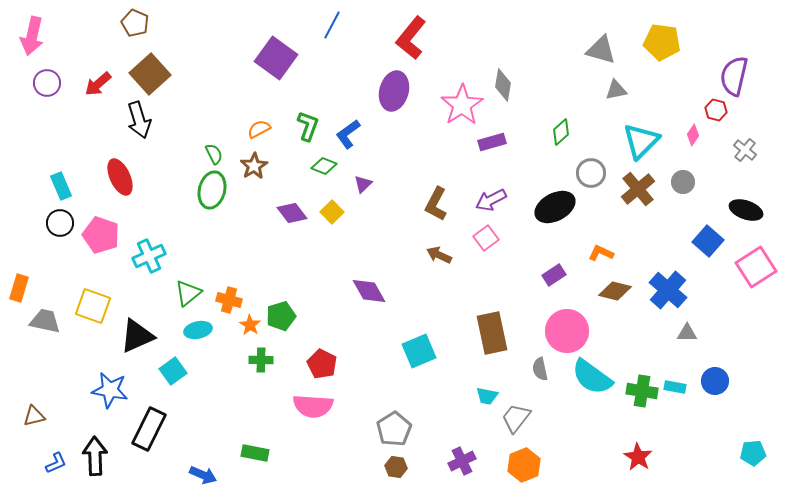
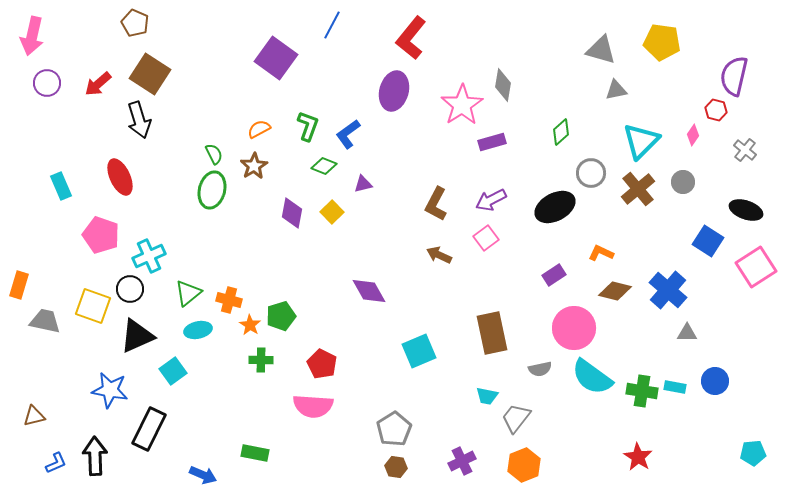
brown square at (150, 74): rotated 15 degrees counterclockwise
purple triangle at (363, 184): rotated 30 degrees clockwise
purple diamond at (292, 213): rotated 48 degrees clockwise
black circle at (60, 223): moved 70 px right, 66 px down
blue square at (708, 241): rotated 8 degrees counterclockwise
orange rectangle at (19, 288): moved 3 px up
pink circle at (567, 331): moved 7 px right, 3 px up
gray semicircle at (540, 369): rotated 90 degrees counterclockwise
